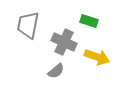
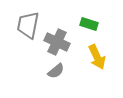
green rectangle: moved 3 px down
gray cross: moved 7 px left
yellow arrow: rotated 45 degrees clockwise
